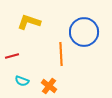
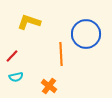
blue circle: moved 2 px right, 2 px down
red line: rotated 32 degrees counterclockwise
cyan semicircle: moved 6 px left, 4 px up; rotated 32 degrees counterclockwise
